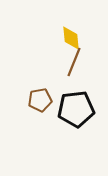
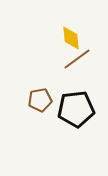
brown line: moved 3 px right, 3 px up; rotated 32 degrees clockwise
